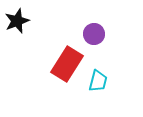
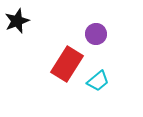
purple circle: moved 2 px right
cyan trapezoid: rotated 35 degrees clockwise
